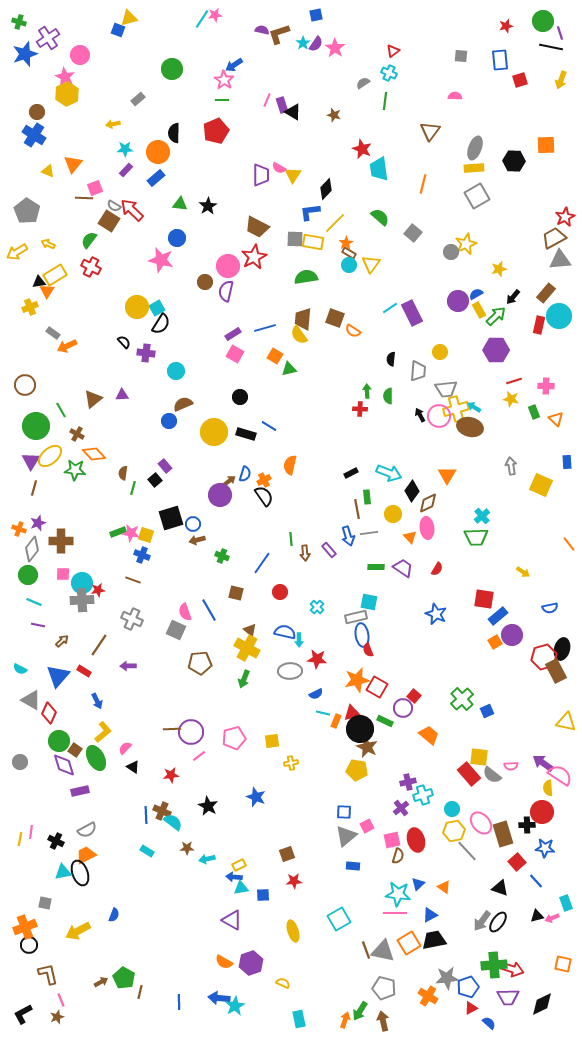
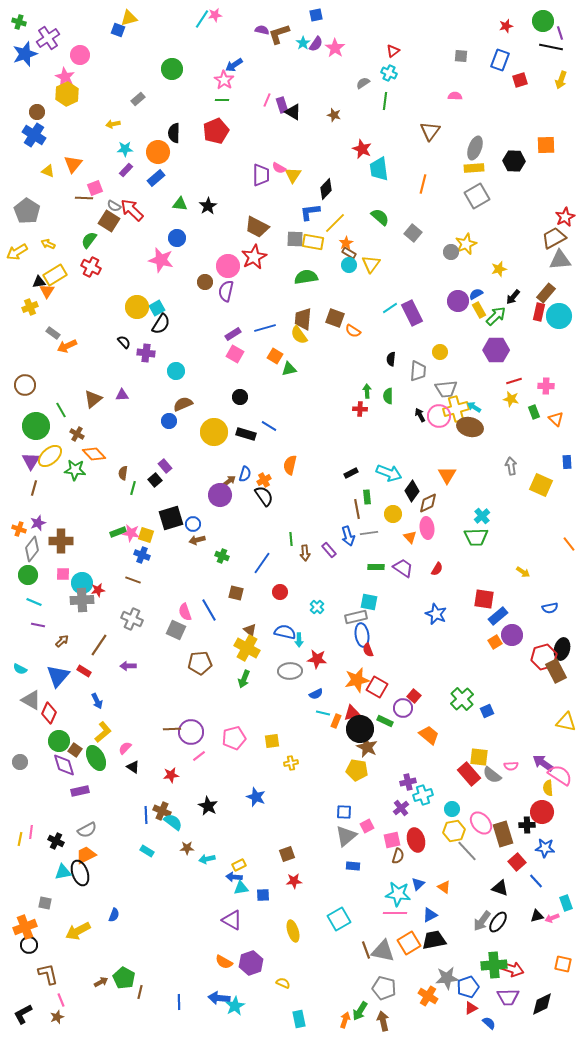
blue rectangle at (500, 60): rotated 25 degrees clockwise
red rectangle at (539, 325): moved 13 px up
